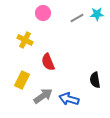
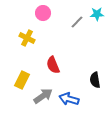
gray line: moved 4 px down; rotated 16 degrees counterclockwise
yellow cross: moved 2 px right, 2 px up
red semicircle: moved 5 px right, 3 px down
